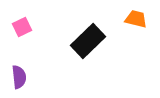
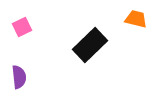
black rectangle: moved 2 px right, 4 px down
